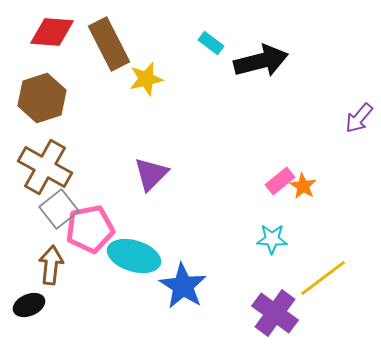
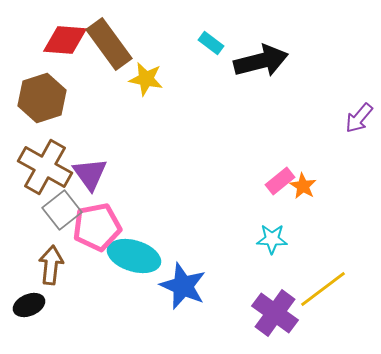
red diamond: moved 13 px right, 8 px down
brown rectangle: rotated 9 degrees counterclockwise
yellow star: rotated 24 degrees clockwise
purple triangle: moved 61 px left; rotated 21 degrees counterclockwise
gray square: moved 3 px right, 1 px down
pink pentagon: moved 7 px right, 2 px up
yellow line: moved 11 px down
blue star: rotated 9 degrees counterclockwise
